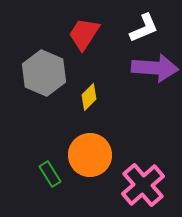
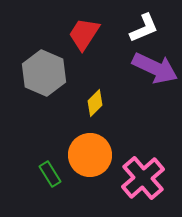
purple arrow: rotated 21 degrees clockwise
yellow diamond: moved 6 px right, 6 px down
pink cross: moved 7 px up
